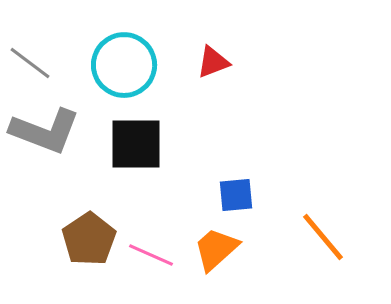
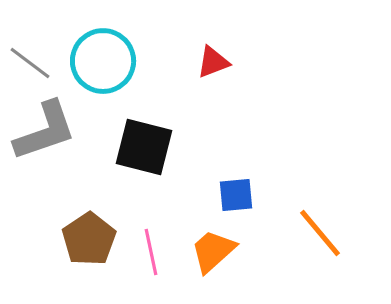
cyan circle: moved 21 px left, 4 px up
gray L-shape: rotated 40 degrees counterclockwise
black square: moved 8 px right, 3 px down; rotated 14 degrees clockwise
orange line: moved 3 px left, 4 px up
orange trapezoid: moved 3 px left, 2 px down
pink line: moved 3 px up; rotated 54 degrees clockwise
